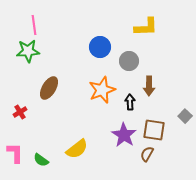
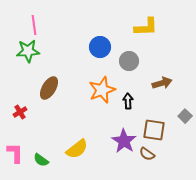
brown arrow: moved 13 px right, 3 px up; rotated 108 degrees counterclockwise
black arrow: moved 2 px left, 1 px up
purple star: moved 6 px down
brown semicircle: rotated 84 degrees counterclockwise
